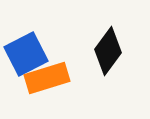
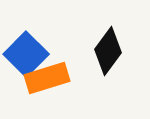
blue square: rotated 18 degrees counterclockwise
